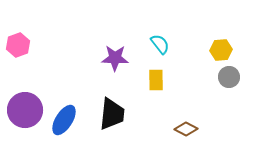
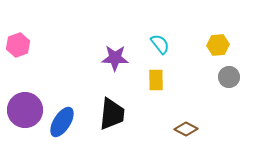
yellow hexagon: moved 3 px left, 5 px up
blue ellipse: moved 2 px left, 2 px down
